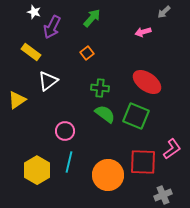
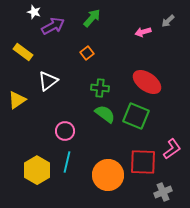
gray arrow: moved 4 px right, 9 px down
purple arrow: moved 1 px right, 1 px up; rotated 145 degrees counterclockwise
yellow rectangle: moved 8 px left
cyan line: moved 2 px left
gray cross: moved 3 px up
